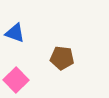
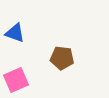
pink square: rotated 20 degrees clockwise
